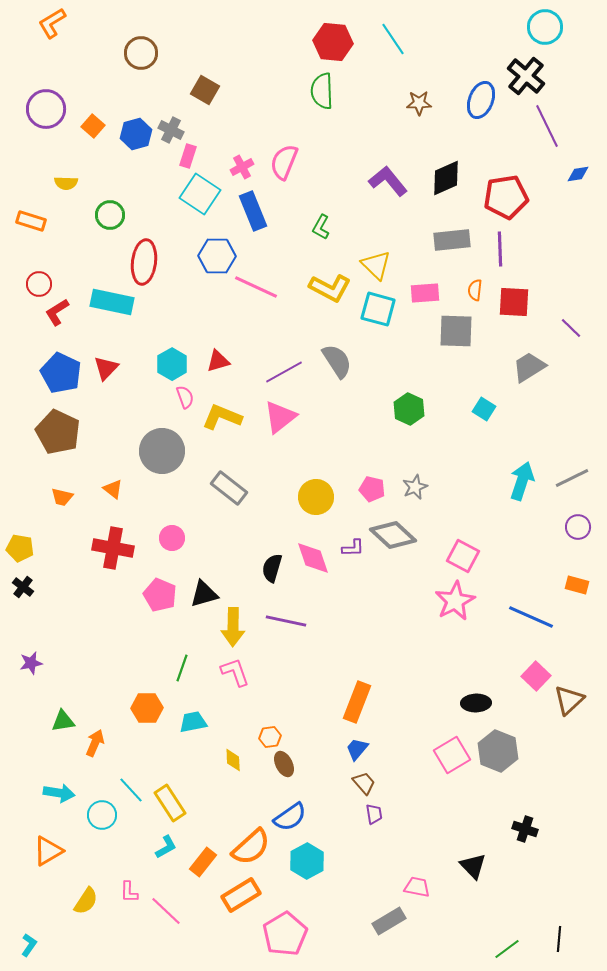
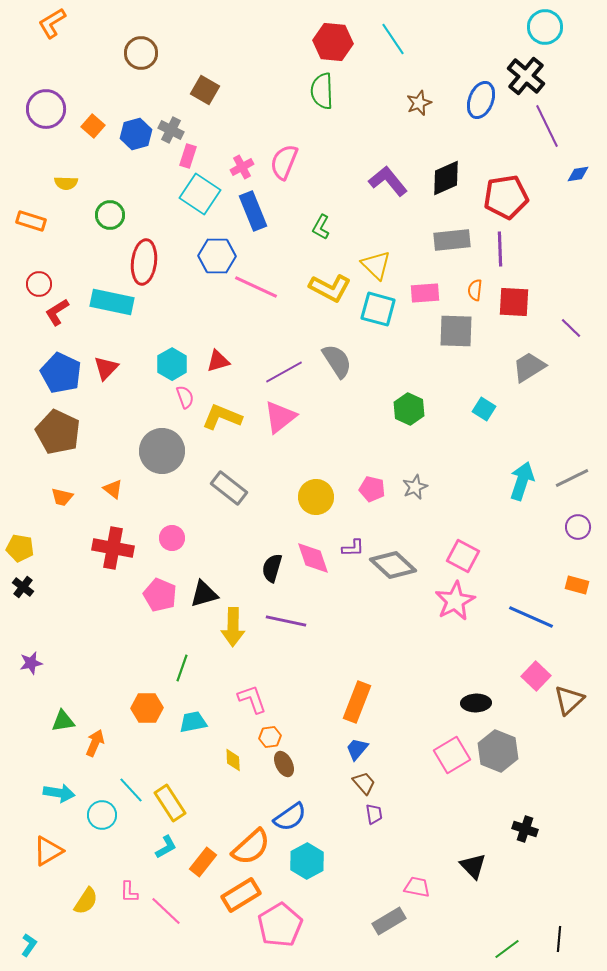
brown star at (419, 103): rotated 20 degrees counterclockwise
gray diamond at (393, 535): moved 30 px down
pink L-shape at (235, 672): moved 17 px right, 27 px down
pink pentagon at (285, 934): moved 5 px left, 9 px up
